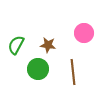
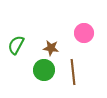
brown star: moved 3 px right, 3 px down
green circle: moved 6 px right, 1 px down
